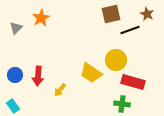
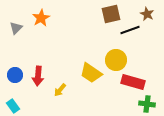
green cross: moved 25 px right
